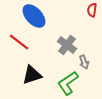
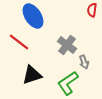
blue ellipse: moved 1 px left; rotated 10 degrees clockwise
